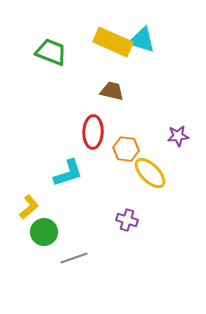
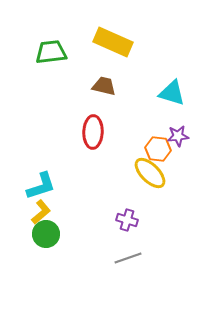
cyan triangle: moved 30 px right, 53 px down
green trapezoid: rotated 28 degrees counterclockwise
brown trapezoid: moved 8 px left, 5 px up
orange hexagon: moved 32 px right
cyan L-shape: moved 27 px left, 13 px down
yellow L-shape: moved 12 px right, 5 px down
green circle: moved 2 px right, 2 px down
gray line: moved 54 px right
